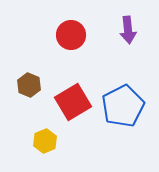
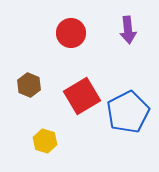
red circle: moved 2 px up
red square: moved 9 px right, 6 px up
blue pentagon: moved 5 px right, 6 px down
yellow hexagon: rotated 20 degrees counterclockwise
